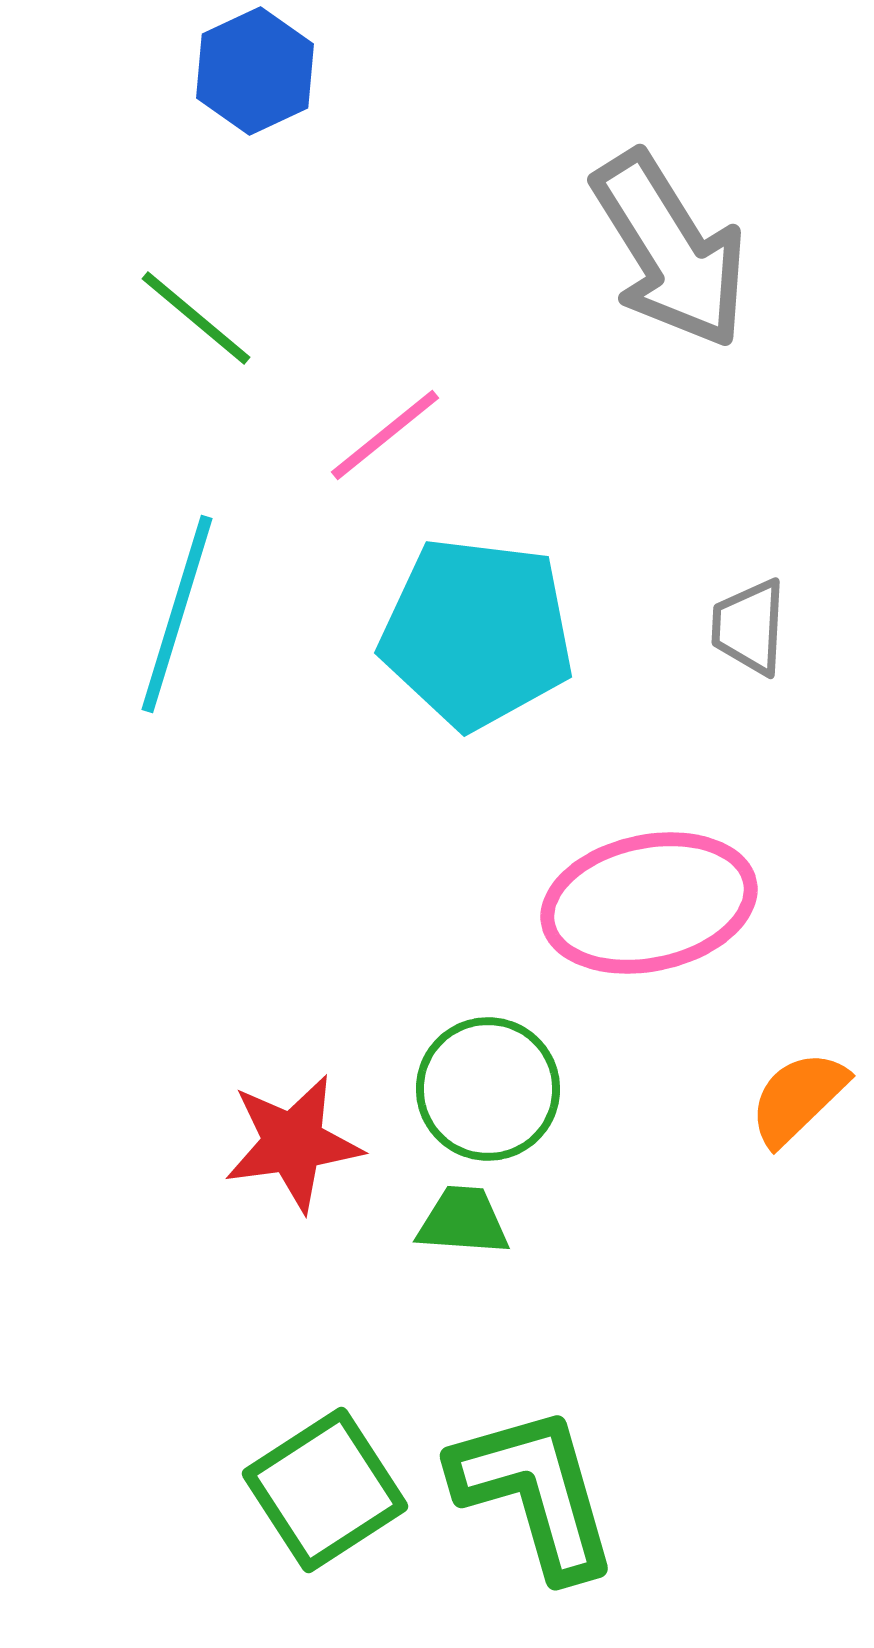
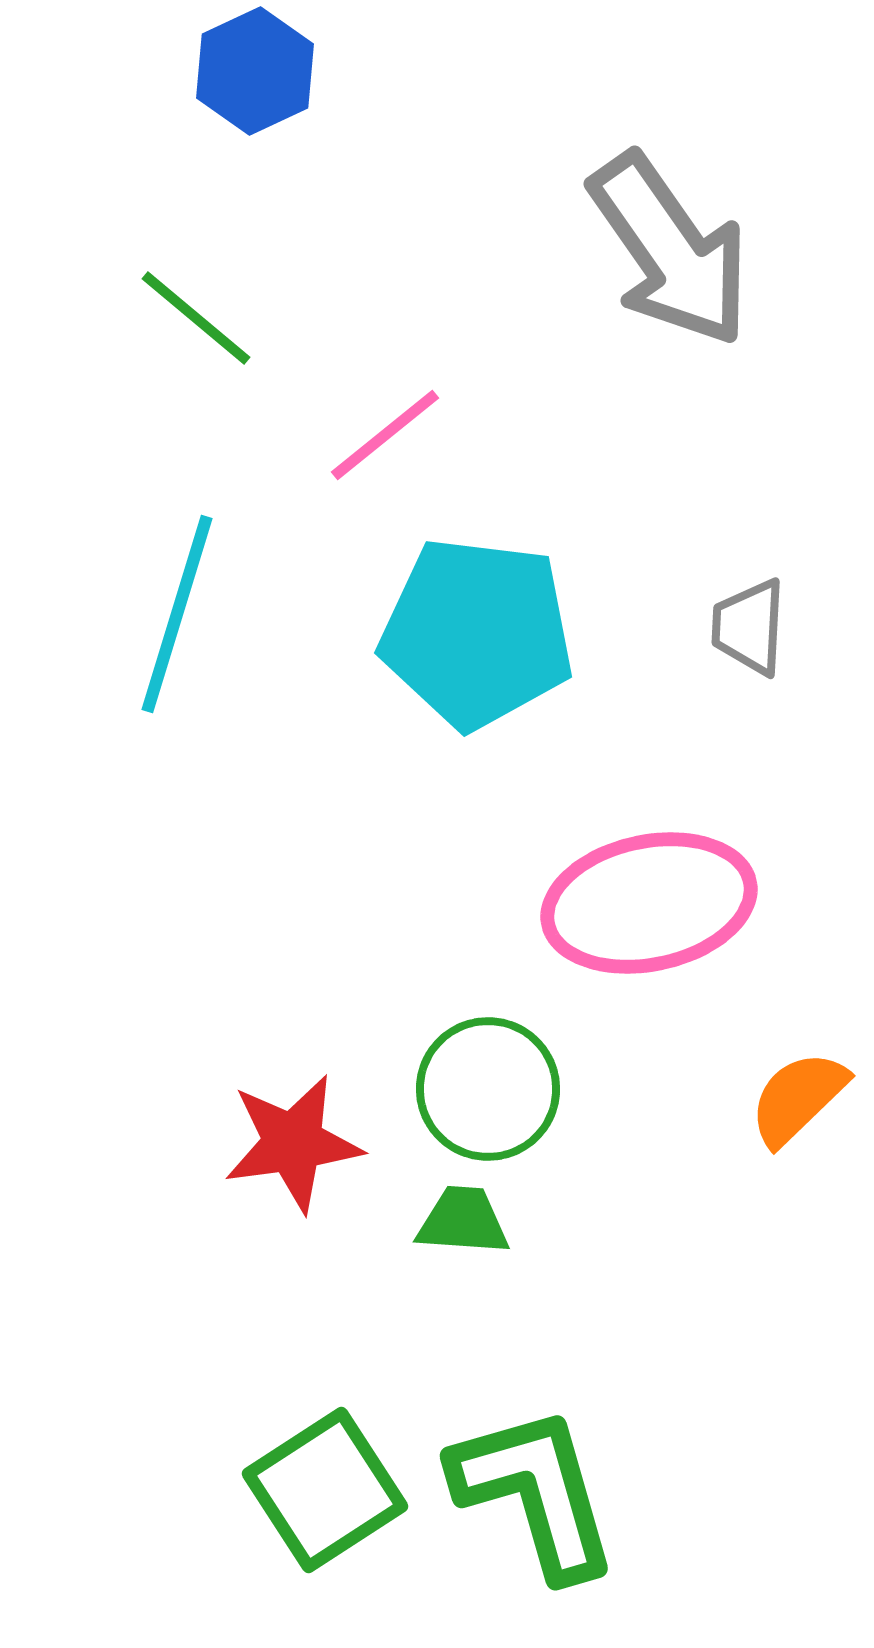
gray arrow: rotated 3 degrees counterclockwise
